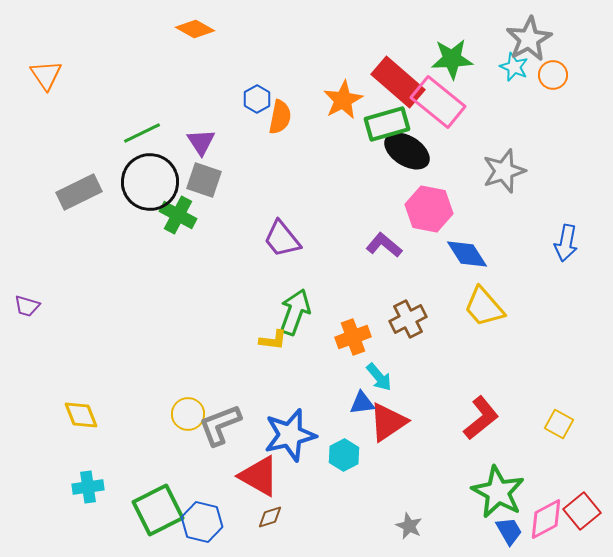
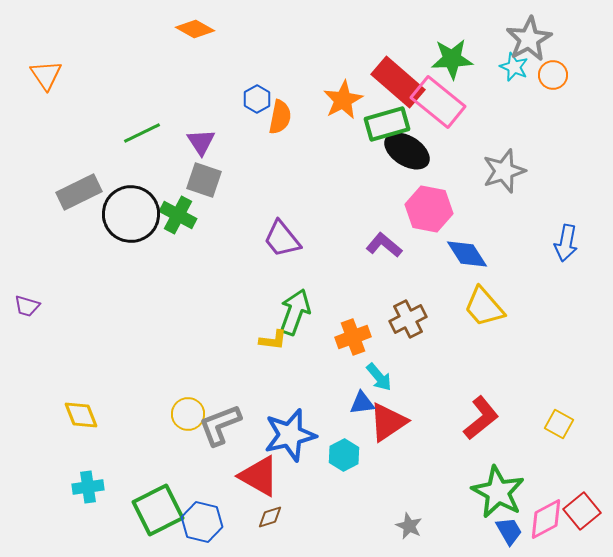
black circle at (150, 182): moved 19 px left, 32 px down
